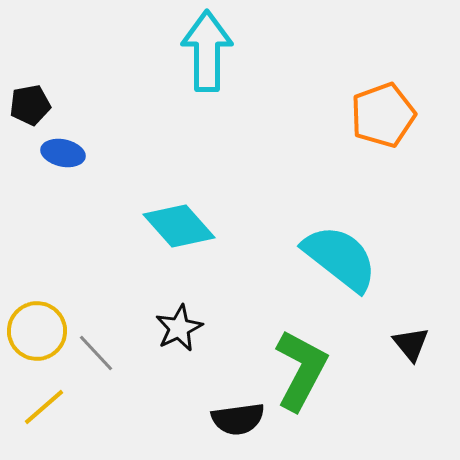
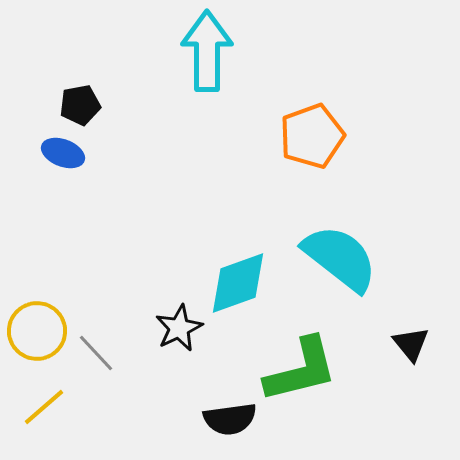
black pentagon: moved 50 px right
orange pentagon: moved 71 px left, 21 px down
blue ellipse: rotated 9 degrees clockwise
cyan diamond: moved 59 px right, 57 px down; rotated 68 degrees counterclockwise
green L-shape: rotated 48 degrees clockwise
black semicircle: moved 8 px left
